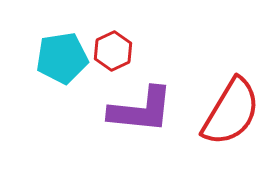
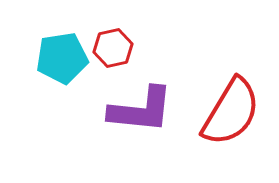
red hexagon: moved 3 px up; rotated 12 degrees clockwise
